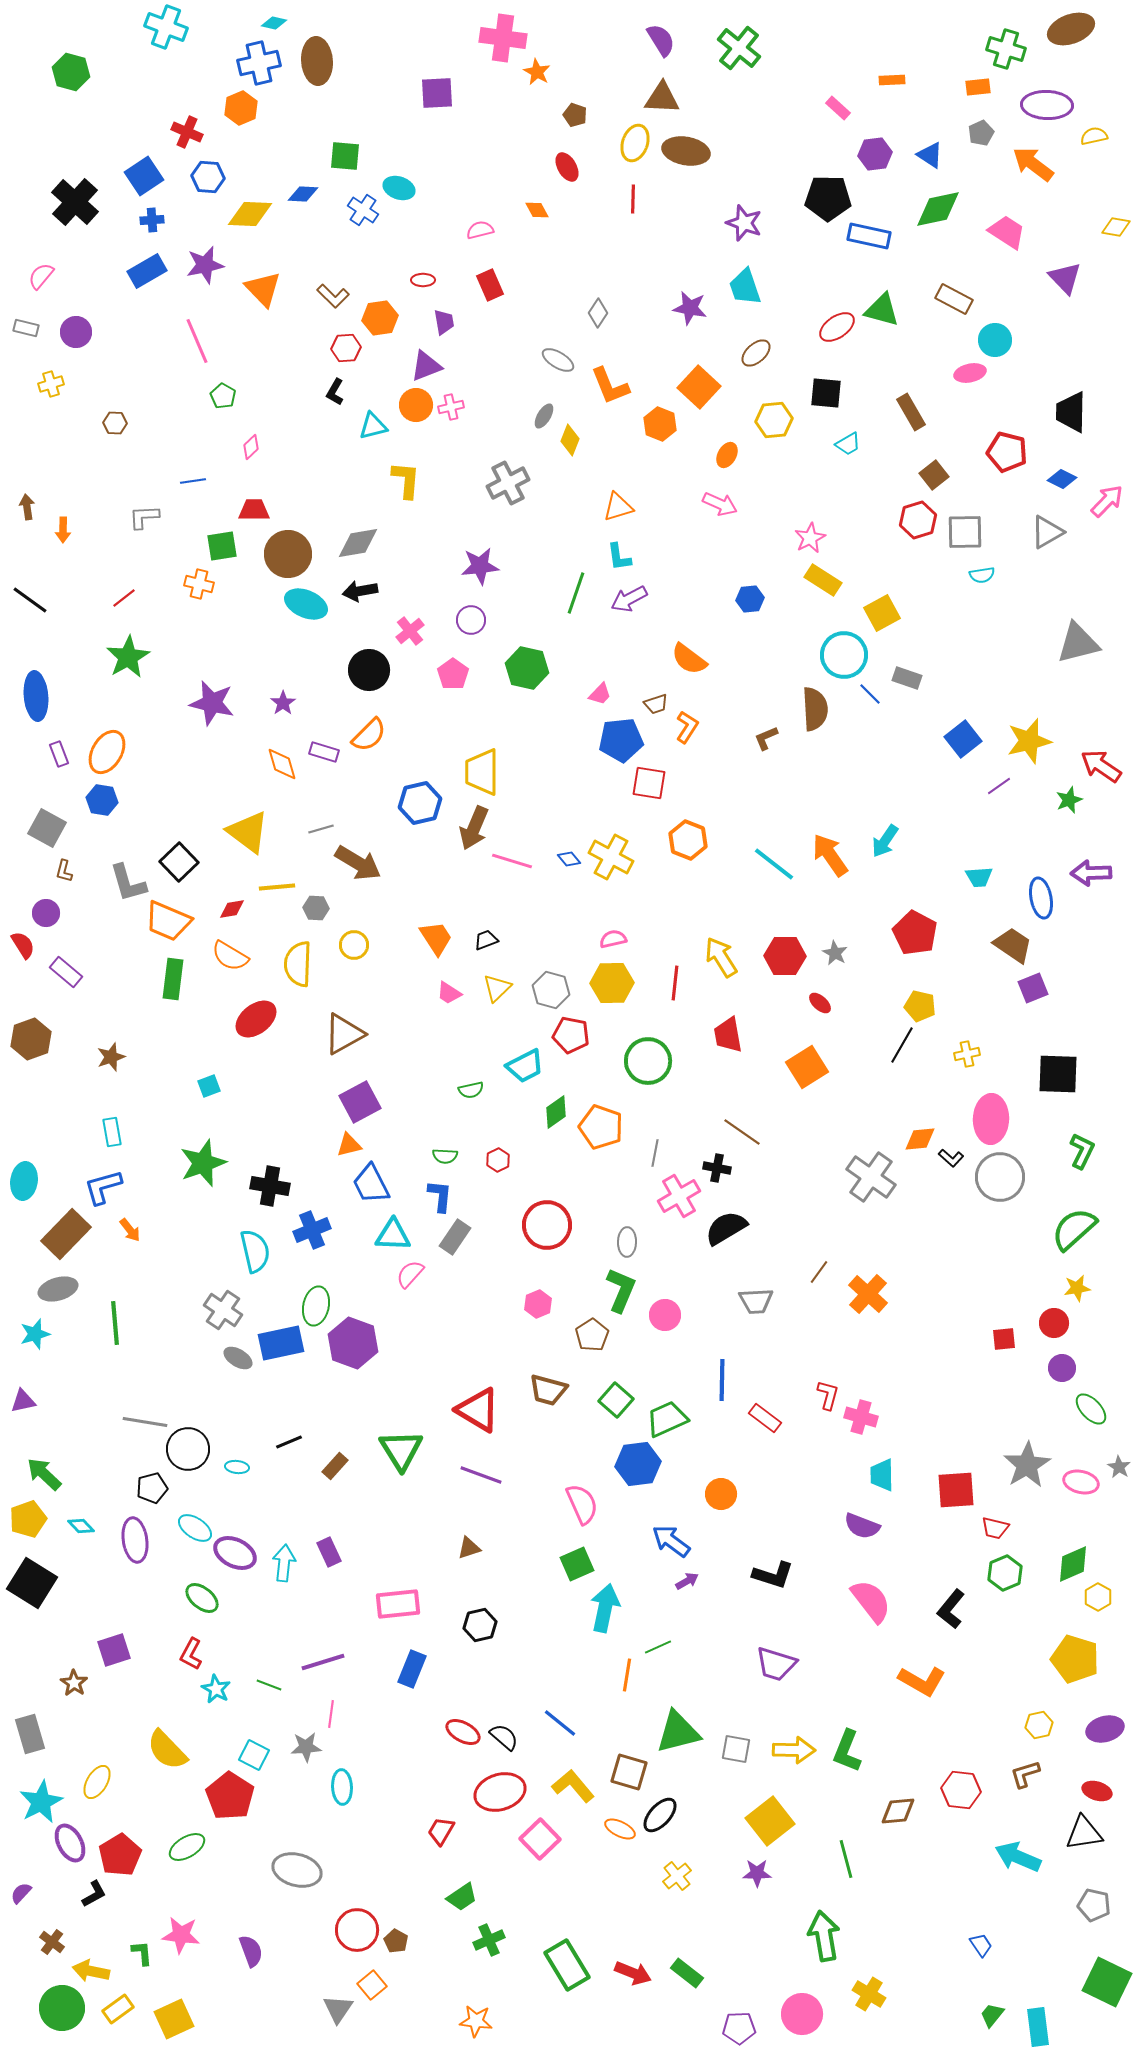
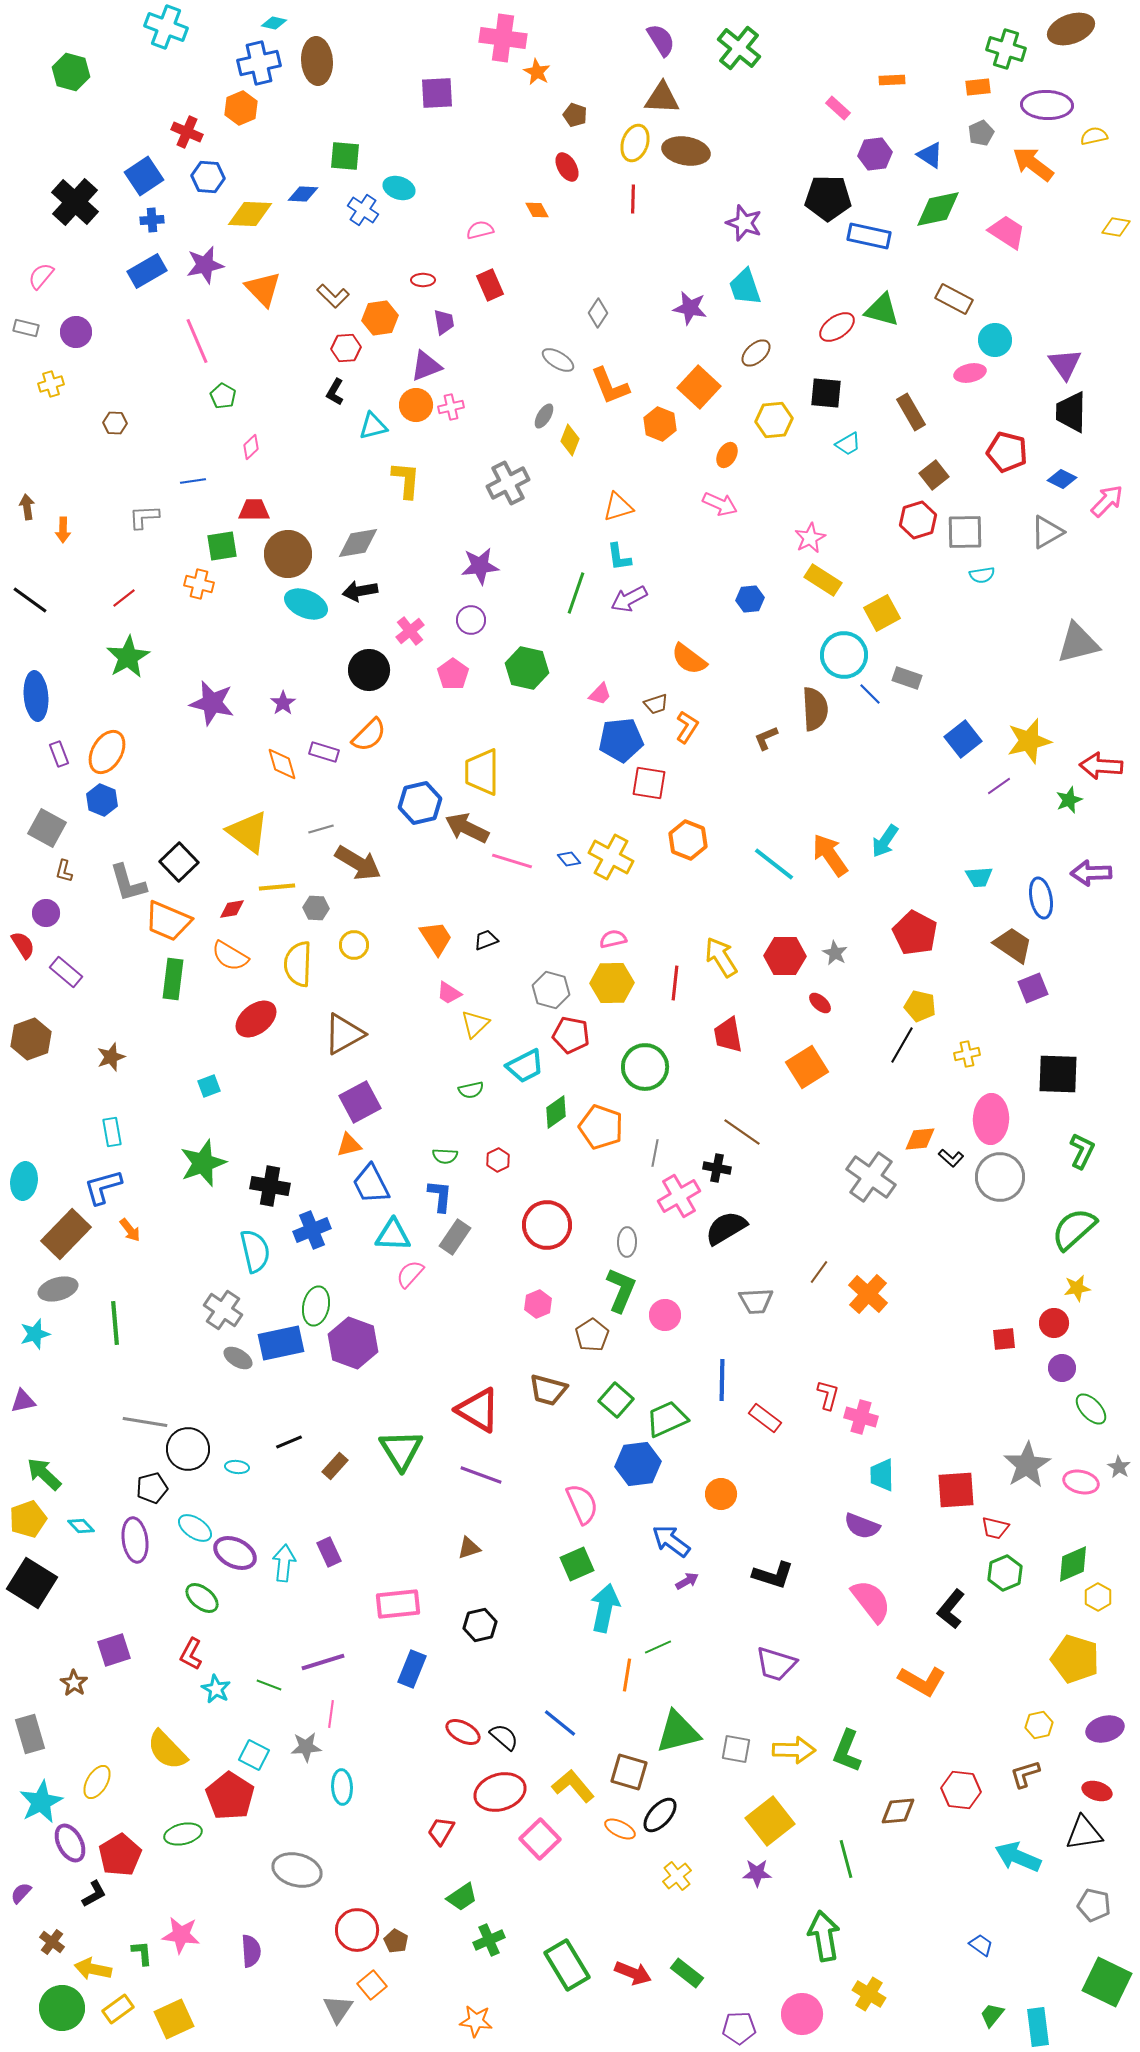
purple triangle at (1065, 278): moved 86 px down; rotated 9 degrees clockwise
red arrow at (1101, 766): rotated 30 degrees counterclockwise
blue hexagon at (102, 800): rotated 12 degrees clockwise
brown arrow at (474, 828): moved 7 px left; rotated 93 degrees clockwise
yellow triangle at (497, 988): moved 22 px left, 36 px down
green circle at (648, 1061): moved 3 px left, 6 px down
green ellipse at (187, 1847): moved 4 px left, 13 px up; rotated 18 degrees clockwise
blue trapezoid at (981, 1945): rotated 20 degrees counterclockwise
purple semicircle at (251, 1951): rotated 16 degrees clockwise
yellow arrow at (91, 1971): moved 2 px right, 2 px up
